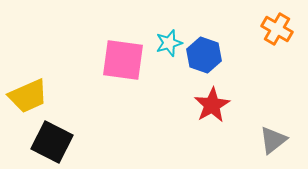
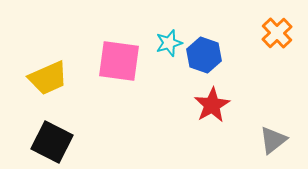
orange cross: moved 4 px down; rotated 16 degrees clockwise
pink square: moved 4 px left, 1 px down
yellow trapezoid: moved 20 px right, 18 px up
